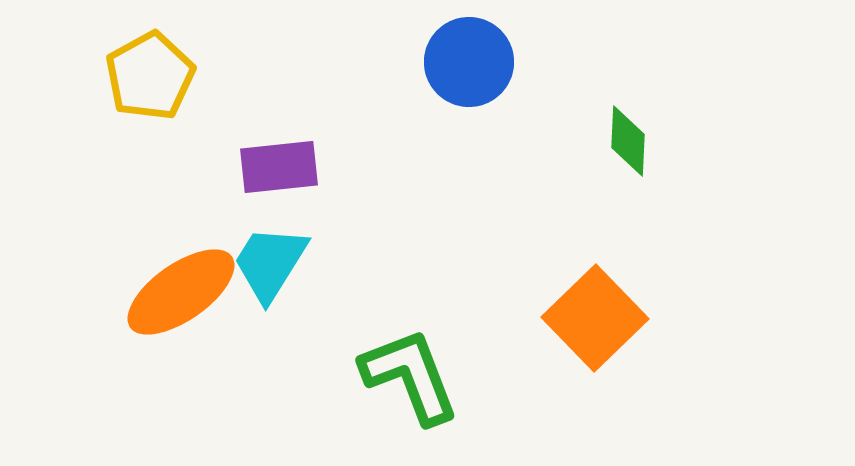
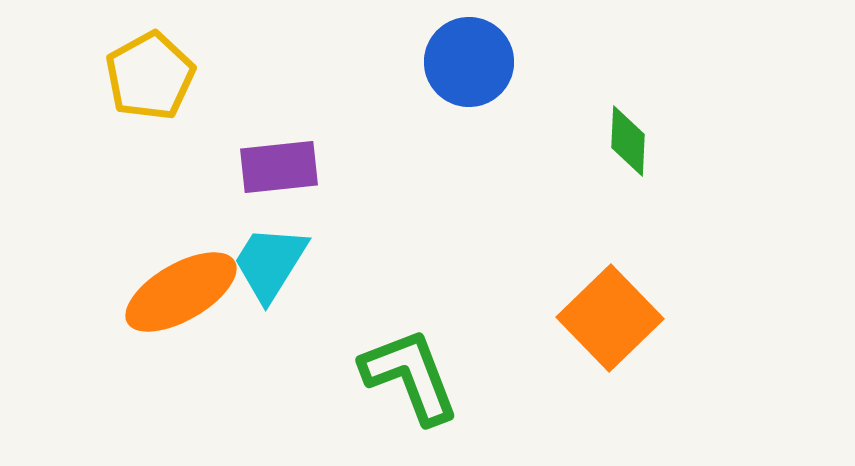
orange ellipse: rotated 5 degrees clockwise
orange square: moved 15 px right
